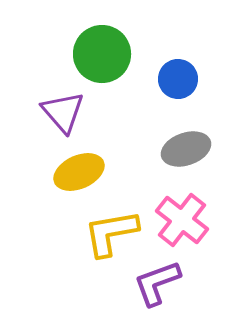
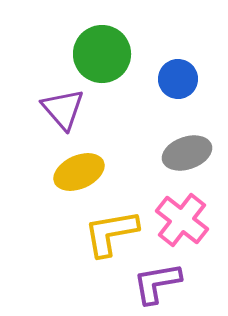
purple triangle: moved 3 px up
gray ellipse: moved 1 px right, 4 px down
purple L-shape: rotated 10 degrees clockwise
